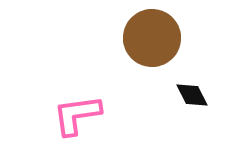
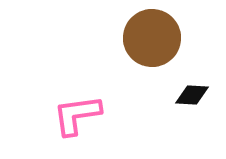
black diamond: rotated 60 degrees counterclockwise
